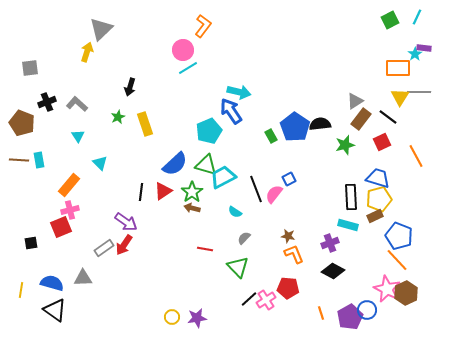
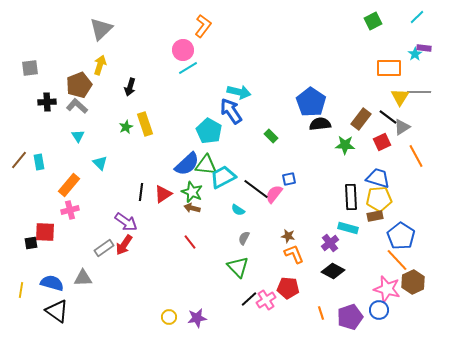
cyan line at (417, 17): rotated 21 degrees clockwise
green square at (390, 20): moved 17 px left, 1 px down
yellow arrow at (87, 52): moved 13 px right, 13 px down
orange rectangle at (398, 68): moved 9 px left
gray triangle at (355, 101): moved 47 px right, 26 px down
black cross at (47, 102): rotated 18 degrees clockwise
gray L-shape at (77, 104): moved 2 px down
green star at (118, 117): moved 8 px right, 10 px down
brown pentagon at (22, 123): moved 57 px right, 38 px up; rotated 30 degrees clockwise
blue pentagon at (295, 127): moved 16 px right, 25 px up
cyan pentagon at (209, 131): rotated 20 degrees counterclockwise
green rectangle at (271, 136): rotated 16 degrees counterclockwise
green star at (345, 145): rotated 18 degrees clockwise
brown line at (19, 160): rotated 54 degrees counterclockwise
cyan rectangle at (39, 160): moved 2 px down
blue semicircle at (175, 164): moved 12 px right
green triangle at (206, 165): rotated 10 degrees counterclockwise
blue square at (289, 179): rotated 16 degrees clockwise
black line at (256, 189): rotated 32 degrees counterclockwise
red triangle at (163, 191): moved 3 px down
green star at (192, 192): rotated 15 degrees counterclockwise
yellow pentagon at (379, 199): rotated 10 degrees clockwise
cyan semicircle at (235, 212): moved 3 px right, 2 px up
brown rectangle at (375, 216): rotated 14 degrees clockwise
cyan rectangle at (348, 225): moved 3 px down
red square at (61, 227): moved 16 px left, 5 px down; rotated 25 degrees clockwise
blue pentagon at (399, 236): moved 2 px right; rotated 12 degrees clockwise
gray semicircle at (244, 238): rotated 16 degrees counterclockwise
purple cross at (330, 243): rotated 18 degrees counterclockwise
red line at (205, 249): moved 15 px left, 7 px up; rotated 42 degrees clockwise
pink star at (387, 289): rotated 12 degrees counterclockwise
brown hexagon at (406, 293): moved 7 px right, 11 px up
black triangle at (55, 310): moved 2 px right, 1 px down
blue circle at (367, 310): moved 12 px right
yellow circle at (172, 317): moved 3 px left
purple pentagon at (350, 317): rotated 10 degrees clockwise
